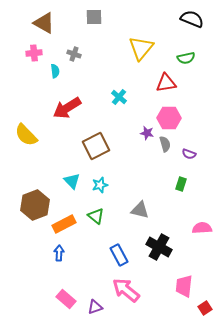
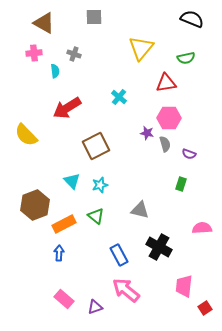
pink rectangle: moved 2 px left
